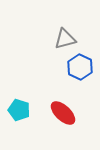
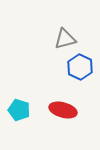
red ellipse: moved 3 px up; rotated 28 degrees counterclockwise
